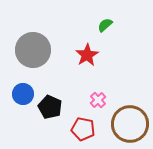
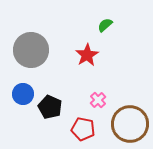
gray circle: moved 2 px left
